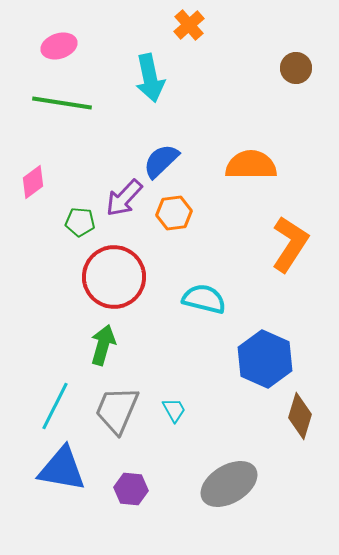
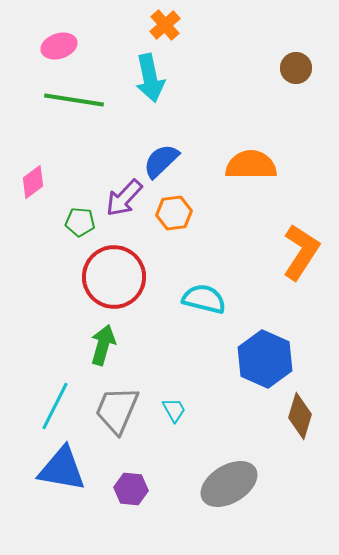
orange cross: moved 24 px left
green line: moved 12 px right, 3 px up
orange L-shape: moved 11 px right, 8 px down
